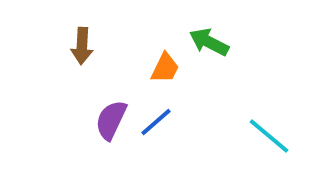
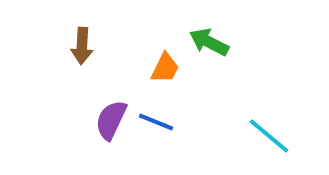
blue line: rotated 63 degrees clockwise
